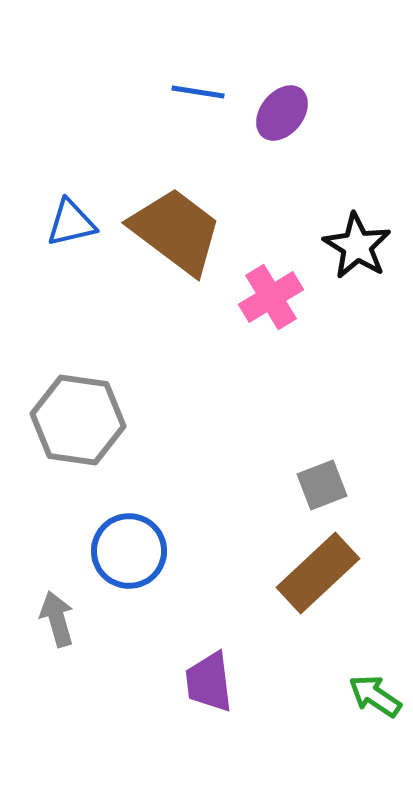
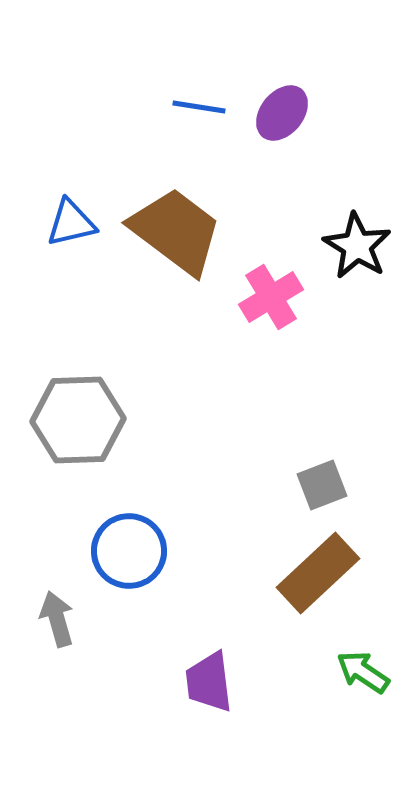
blue line: moved 1 px right, 15 px down
gray hexagon: rotated 10 degrees counterclockwise
green arrow: moved 12 px left, 24 px up
